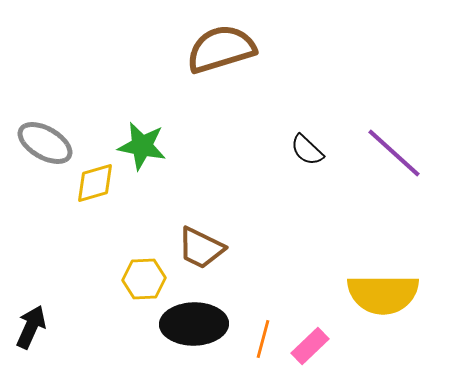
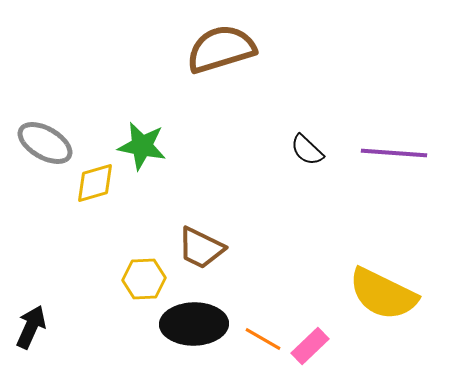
purple line: rotated 38 degrees counterclockwise
yellow semicircle: rotated 26 degrees clockwise
orange line: rotated 75 degrees counterclockwise
